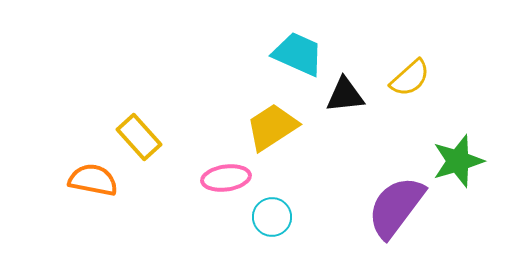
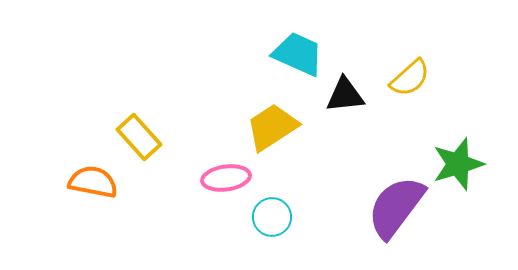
green star: moved 3 px down
orange semicircle: moved 2 px down
